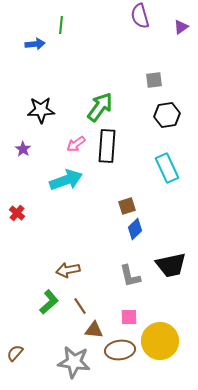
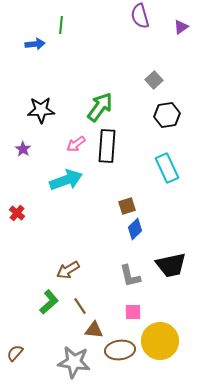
gray square: rotated 36 degrees counterclockwise
brown arrow: rotated 20 degrees counterclockwise
pink square: moved 4 px right, 5 px up
